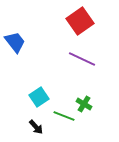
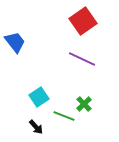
red square: moved 3 px right
green cross: rotated 14 degrees clockwise
